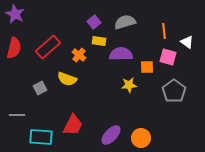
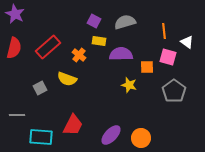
purple square: moved 1 px up; rotated 24 degrees counterclockwise
yellow star: rotated 21 degrees clockwise
